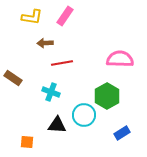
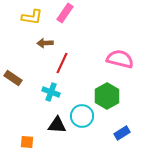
pink rectangle: moved 3 px up
pink semicircle: rotated 12 degrees clockwise
red line: rotated 55 degrees counterclockwise
cyan circle: moved 2 px left, 1 px down
